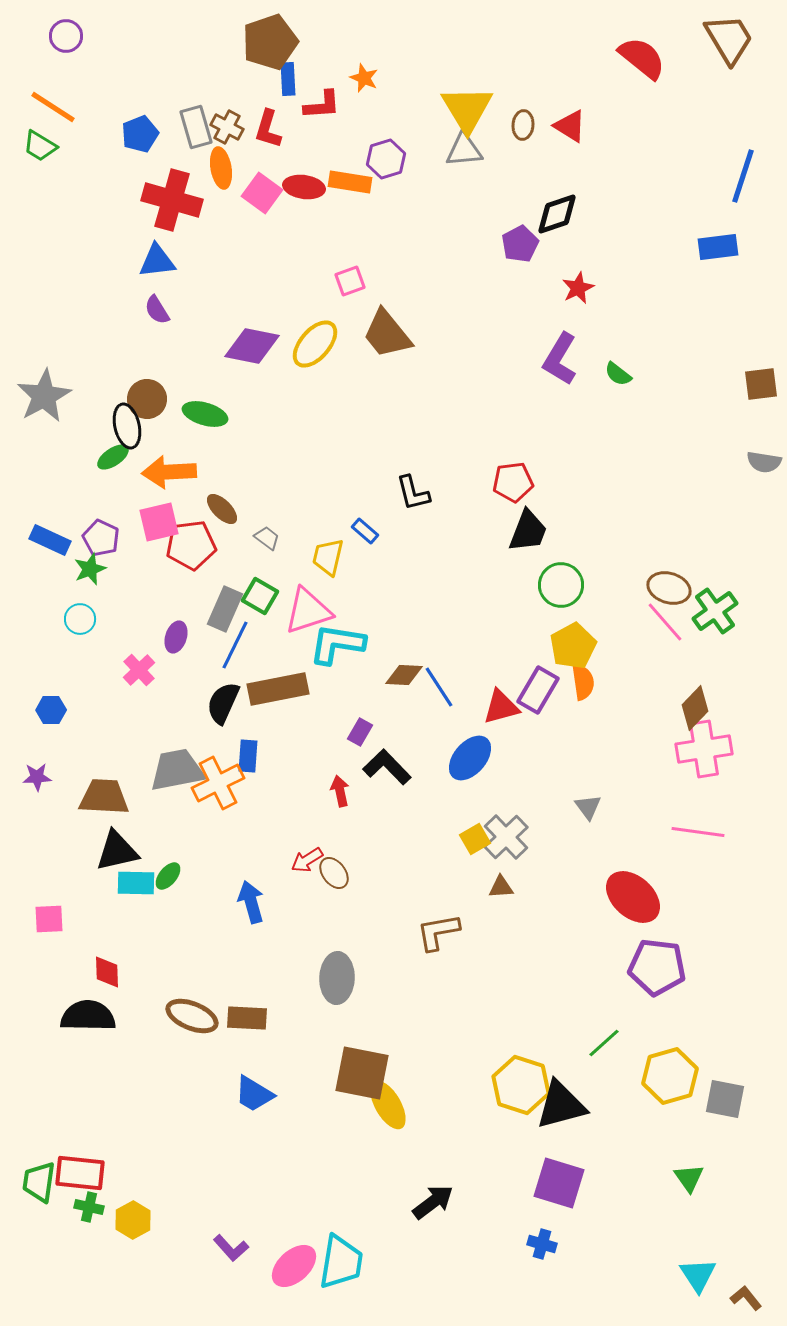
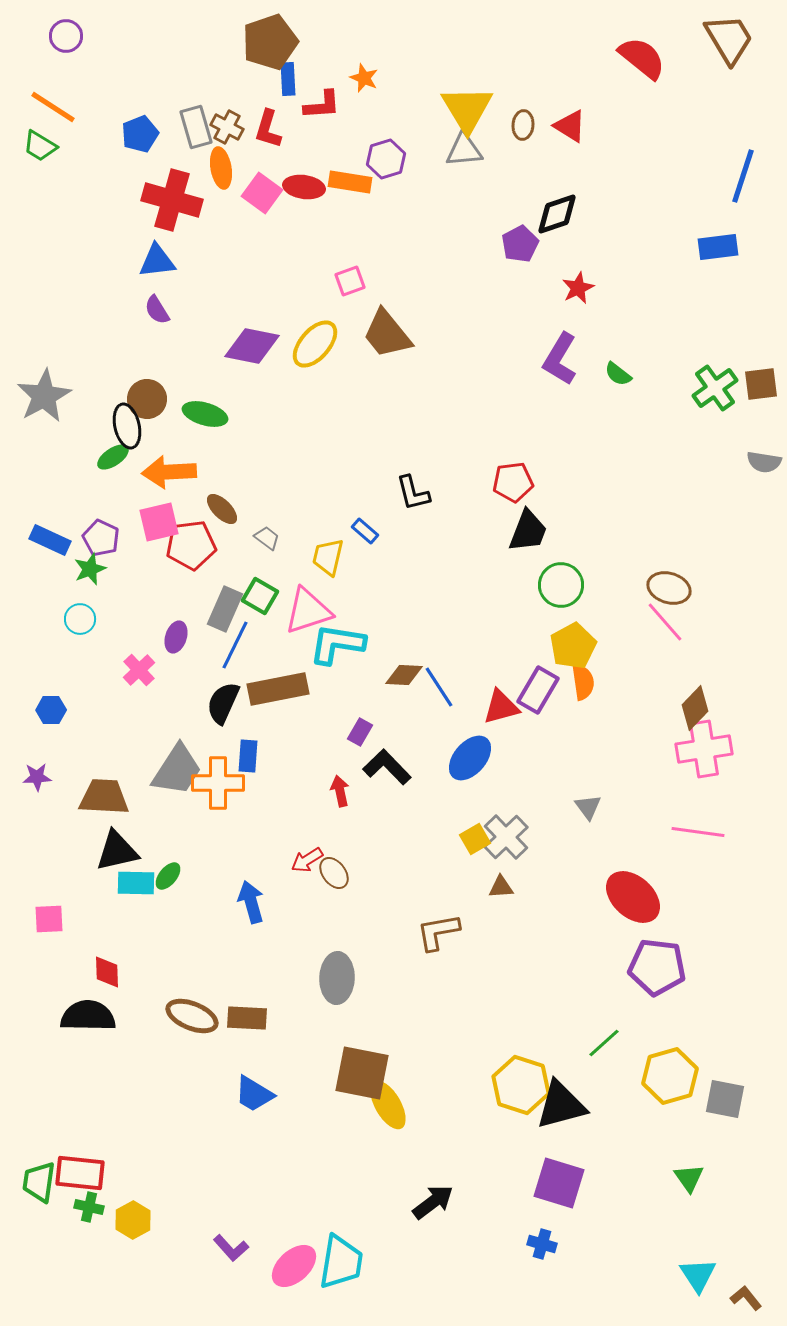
green cross at (715, 611): moved 223 px up
gray trapezoid at (177, 770): rotated 134 degrees clockwise
orange cross at (218, 783): rotated 27 degrees clockwise
